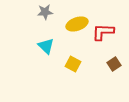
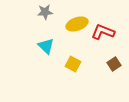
red L-shape: rotated 20 degrees clockwise
